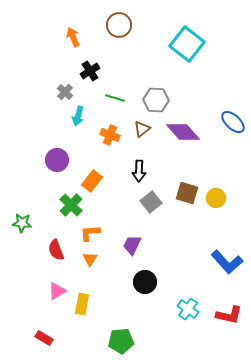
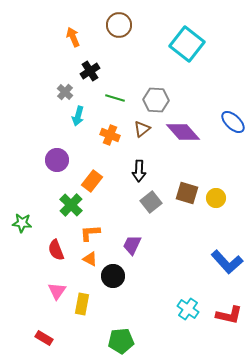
orange triangle: rotated 35 degrees counterclockwise
black circle: moved 32 px left, 6 px up
pink triangle: rotated 24 degrees counterclockwise
